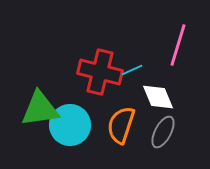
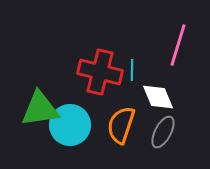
cyan line: rotated 65 degrees counterclockwise
